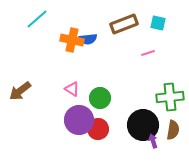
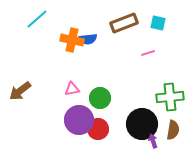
brown rectangle: moved 1 px up
pink triangle: rotated 42 degrees counterclockwise
black circle: moved 1 px left, 1 px up
